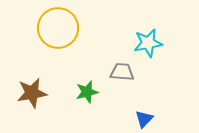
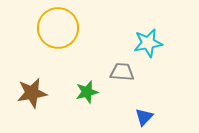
blue triangle: moved 2 px up
